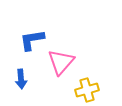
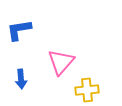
blue L-shape: moved 13 px left, 10 px up
yellow cross: rotated 10 degrees clockwise
